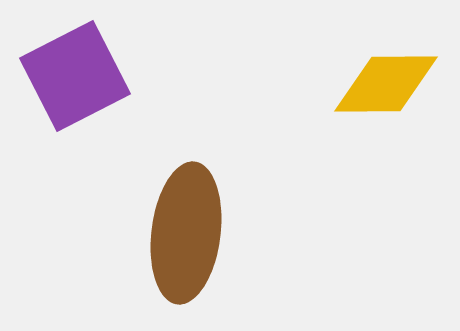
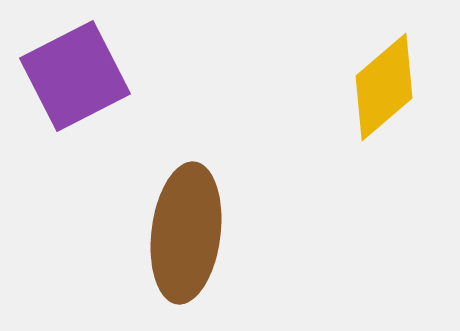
yellow diamond: moved 2 px left, 3 px down; rotated 40 degrees counterclockwise
